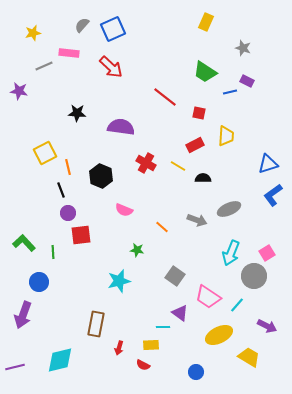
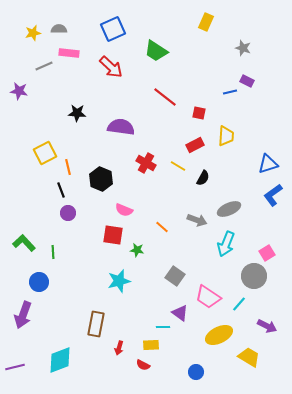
gray semicircle at (82, 25): moved 23 px left, 4 px down; rotated 49 degrees clockwise
green trapezoid at (205, 72): moved 49 px left, 21 px up
black hexagon at (101, 176): moved 3 px down
black semicircle at (203, 178): rotated 119 degrees clockwise
red square at (81, 235): moved 32 px right; rotated 15 degrees clockwise
cyan arrow at (231, 253): moved 5 px left, 9 px up
cyan line at (237, 305): moved 2 px right, 1 px up
cyan diamond at (60, 360): rotated 8 degrees counterclockwise
